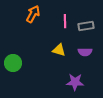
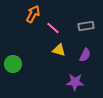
pink line: moved 12 px left, 7 px down; rotated 48 degrees counterclockwise
purple semicircle: moved 3 px down; rotated 64 degrees counterclockwise
green circle: moved 1 px down
